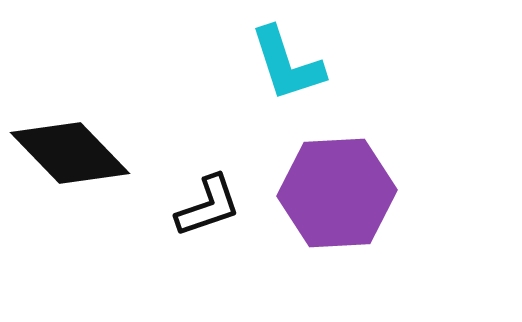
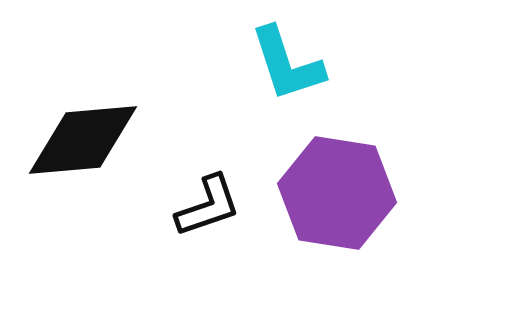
black diamond: moved 13 px right, 13 px up; rotated 51 degrees counterclockwise
purple hexagon: rotated 12 degrees clockwise
